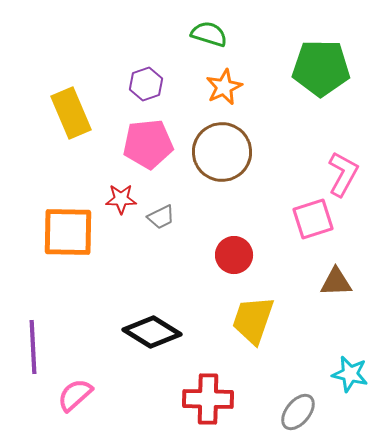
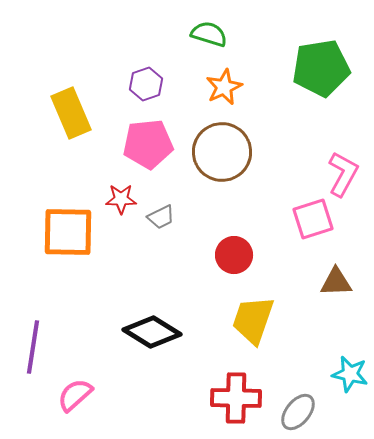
green pentagon: rotated 10 degrees counterclockwise
purple line: rotated 12 degrees clockwise
red cross: moved 28 px right, 1 px up
